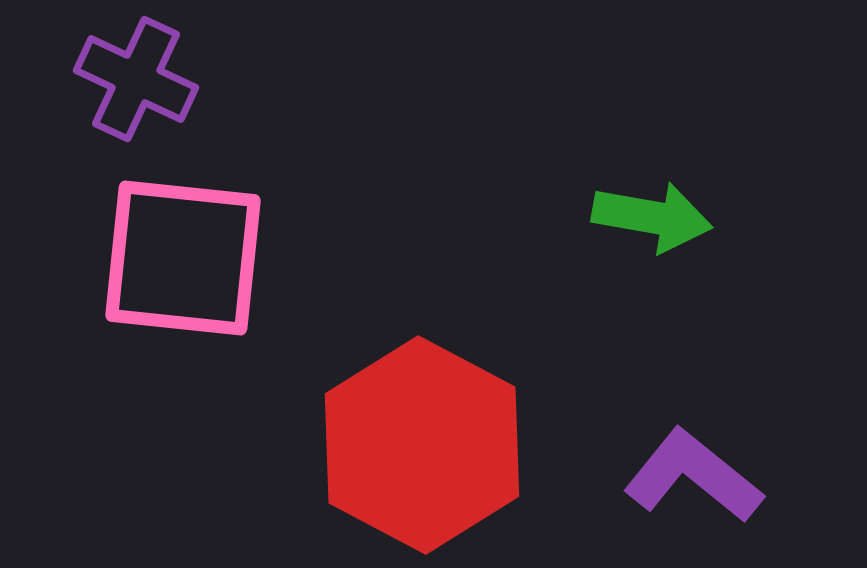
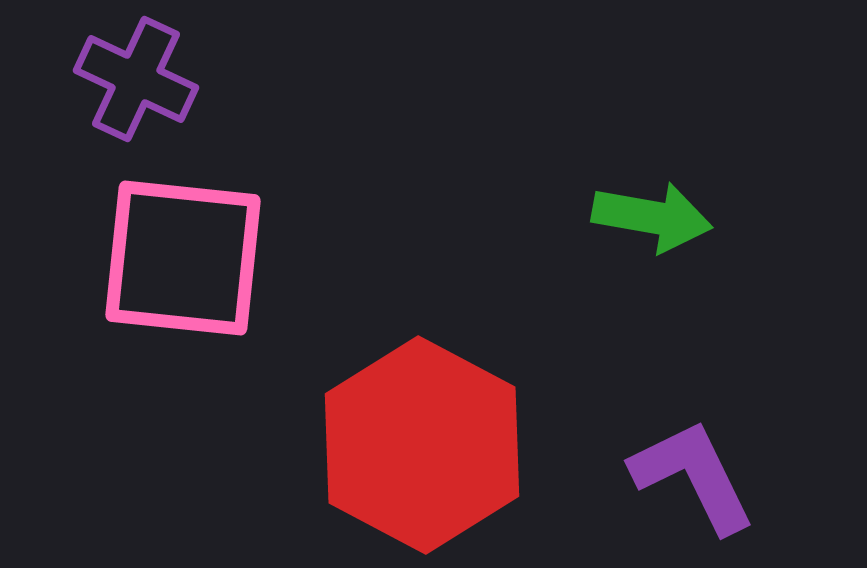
purple L-shape: rotated 25 degrees clockwise
